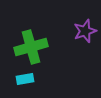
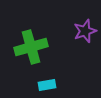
cyan rectangle: moved 22 px right, 6 px down
